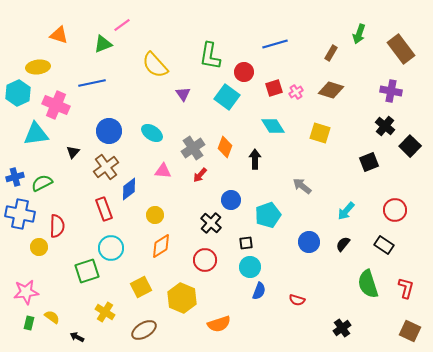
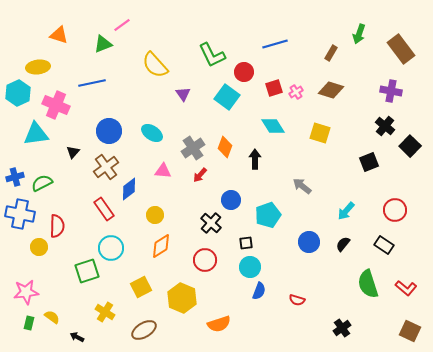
green L-shape at (210, 56): moved 2 px right, 1 px up; rotated 36 degrees counterclockwise
red rectangle at (104, 209): rotated 15 degrees counterclockwise
red L-shape at (406, 288): rotated 115 degrees clockwise
